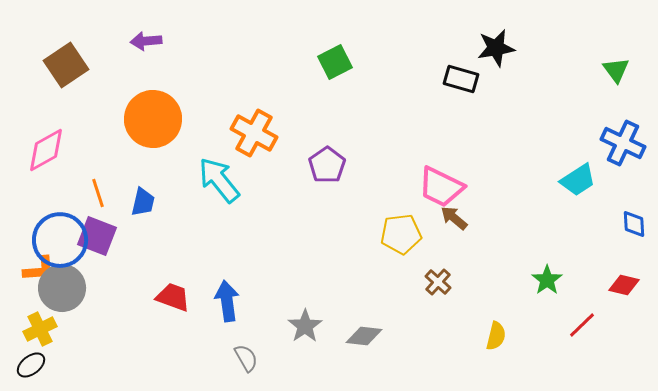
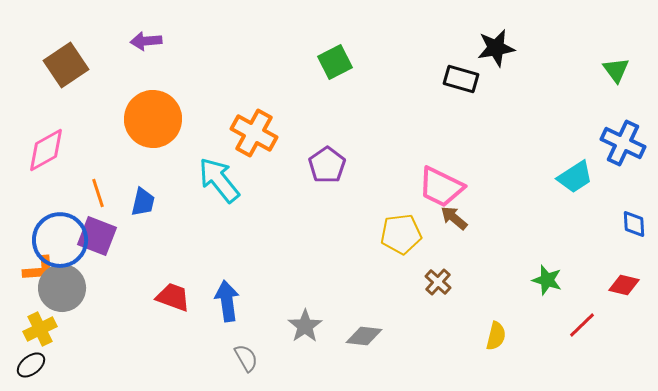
cyan trapezoid: moved 3 px left, 3 px up
green star: rotated 20 degrees counterclockwise
